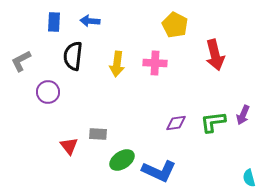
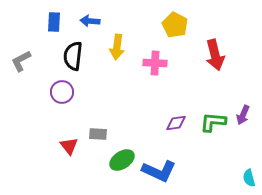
yellow arrow: moved 17 px up
purple circle: moved 14 px right
green L-shape: rotated 12 degrees clockwise
